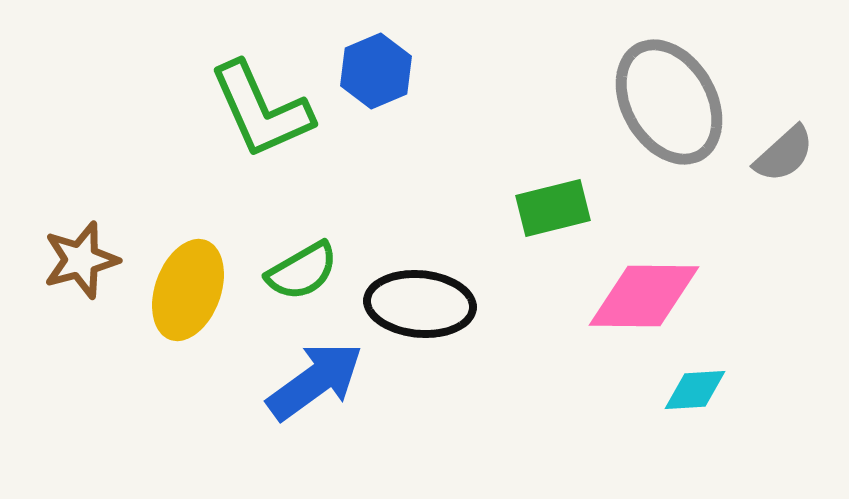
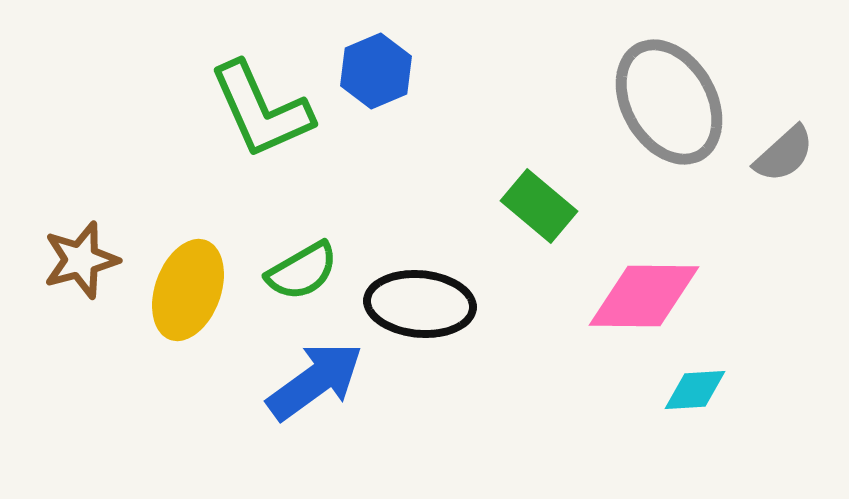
green rectangle: moved 14 px left, 2 px up; rotated 54 degrees clockwise
